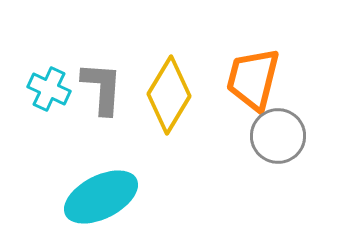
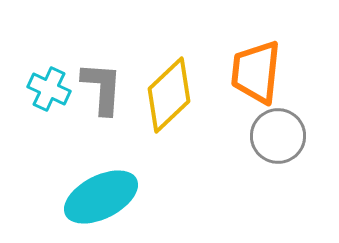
orange trapezoid: moved 3 px right, 7 px up; rotated 8 degrees counterclockwise
yellow diamond: rotated 16 degrees clockwise
